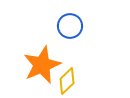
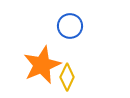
yellow diamond: moved 4 px up; rotated 20 degrees counterclockwise
